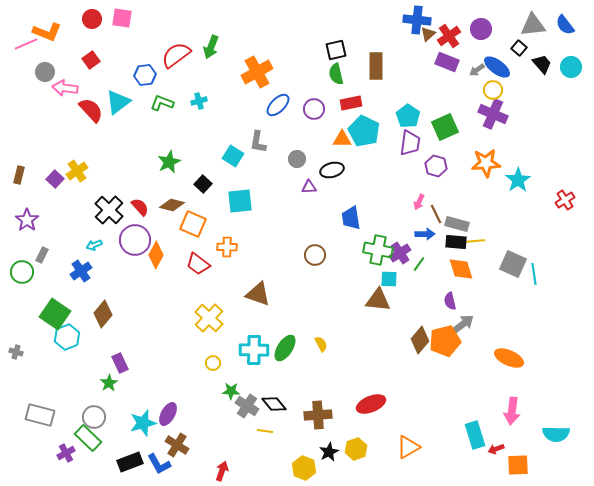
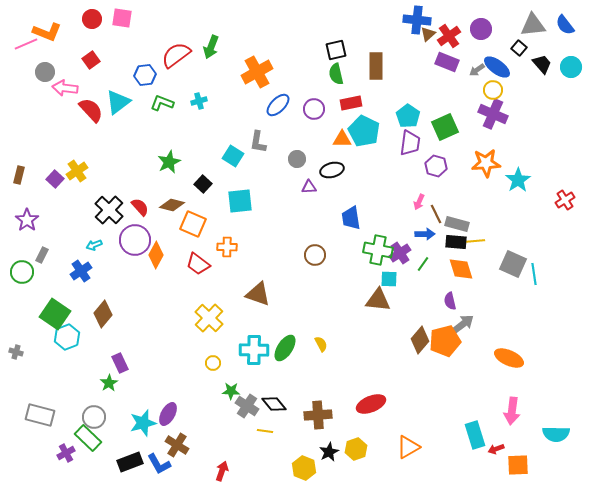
green line at (419, 264): moved 4 px right
